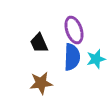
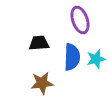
purple ellipse: moved 6 px right, 10 px up
black trapezoid: rotated 110 degrees clockwise
brown star: moved 1 px right
